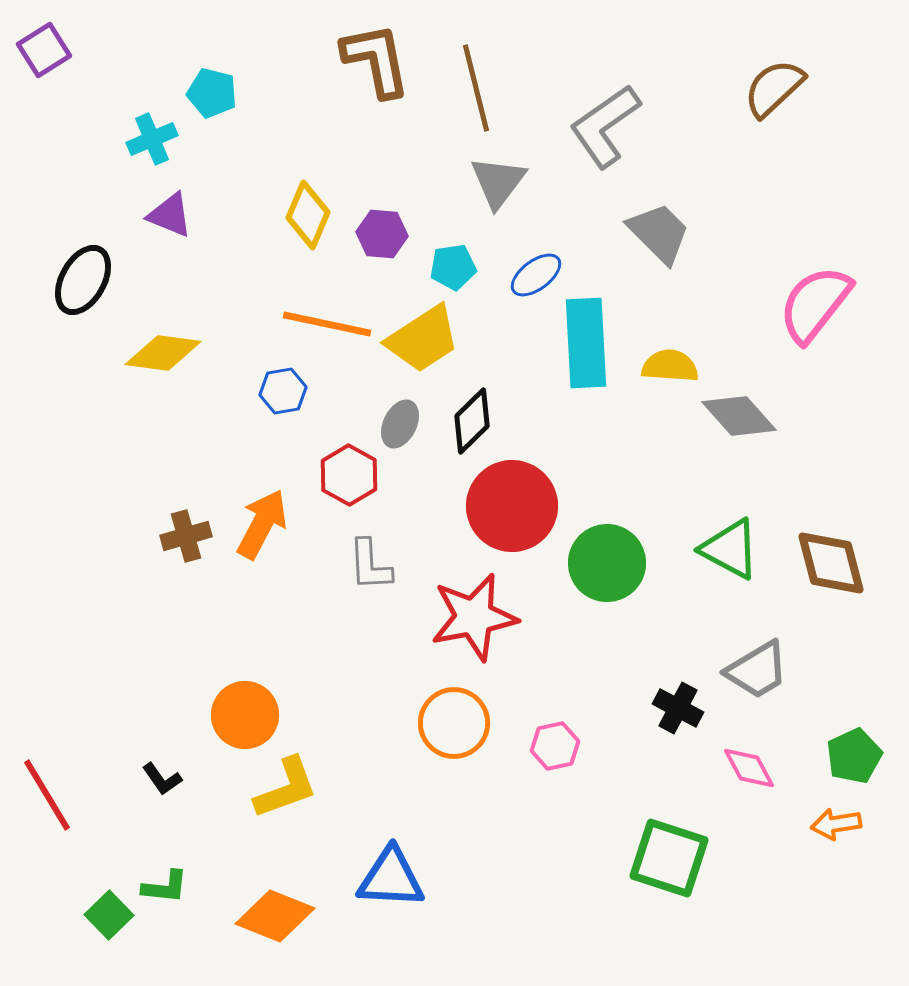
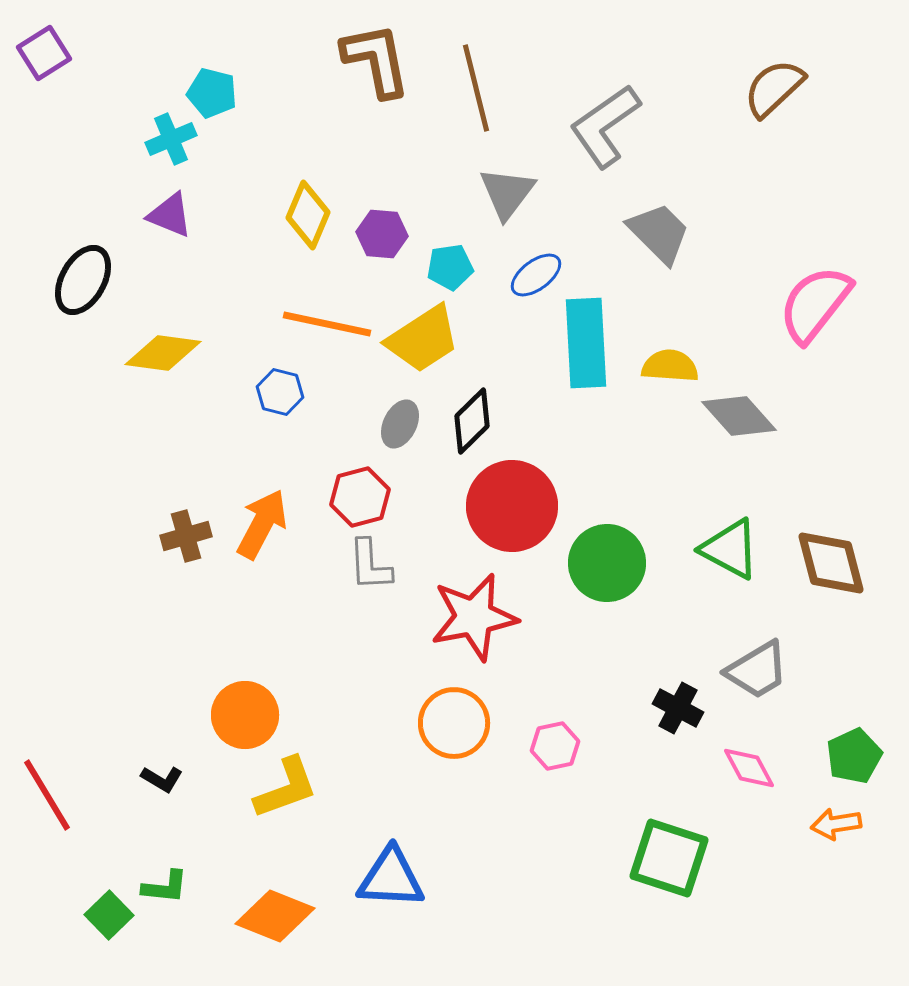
purple square at (44, 50): moved 3 px down
cyan cross at (152, 139): moved 19 px right
gray triangle at (498, 182): moved 9 px right, 11 px down
cyan pentagon at (453, 267): moved 3 px left
blue hexagon at (283, 391): moved 3 px left, 1 px down; rotated 24 degrees clockwise
red hexagon at (349, 475): moved 11 px right, 22 px down; rotated 16 degrees clockwise
black L-shape at (162, 779): rotated 24 degrees counterclockwise
